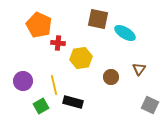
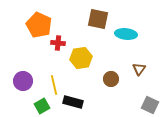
cyan ellipse: moved 1 px right, 1 px down; rotated 25 degrees counterclockwise
brown circle: moved 2 px down
green square: moved 1 px right
